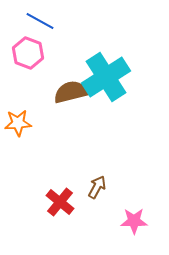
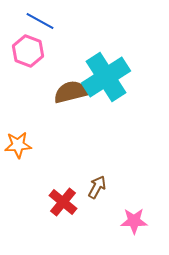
pink hexagon: moved 2 px up
orange star: moved 22 px down
red cross: moved 3 px right
